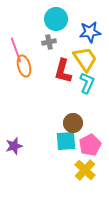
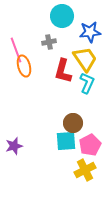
cyan circle: moved 6 px right, 3 px up
yellow cross: rotated 20 degrees clockwise
